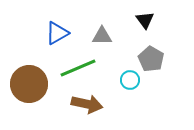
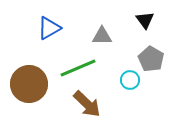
blue triangle: moved 8 px left, 5 px up
brown arrow: rotated 32 degrees clockwise
